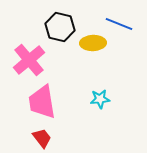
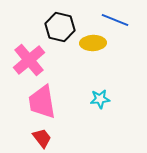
blue line: moved 4 px left, 4 px up
